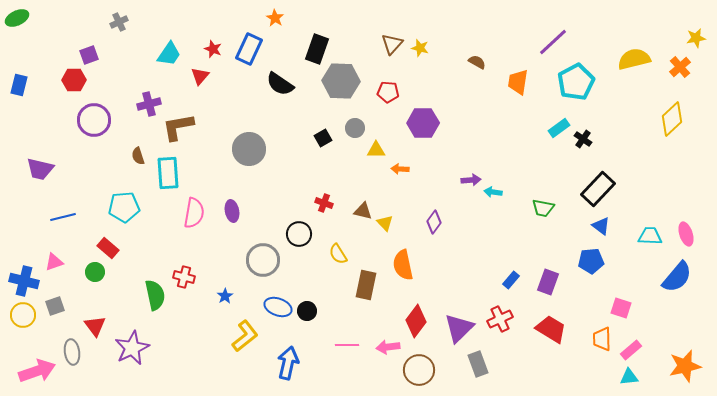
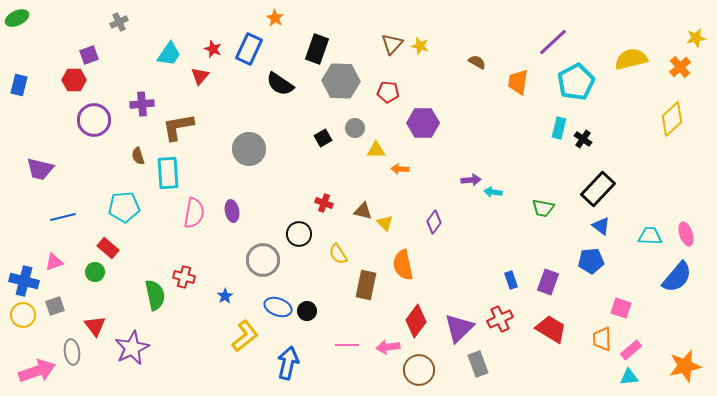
yellow star at (420, 48): moved 2 px up
yellow semicircle at (634, 59): moved 3 px left
purple cross at (149, 104): moved 7 px left; rotated 10 degrees clockwise
cyan rectangle at (559, 128): rotated 40 degrees counterclockwise
blue rectangle at (511, 280): rotated 60 degrees counterclockwise
